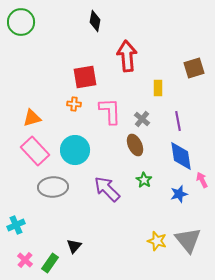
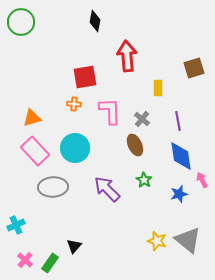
cyan circle: moved 2 px up
gray triangle: rotated 12 degrees counterclockwise
